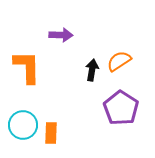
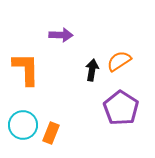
orange L-shape: moved 1 px left, 2 px down
orange rectangle: rotated 20 degrees clockwise
